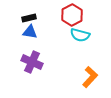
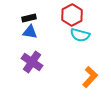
purple cross: rotated 10 degrees clockwise
